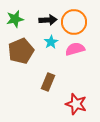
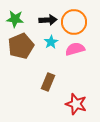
green star: rotated 18 degrees clockwise
brown pentagon: moved 5 px up
